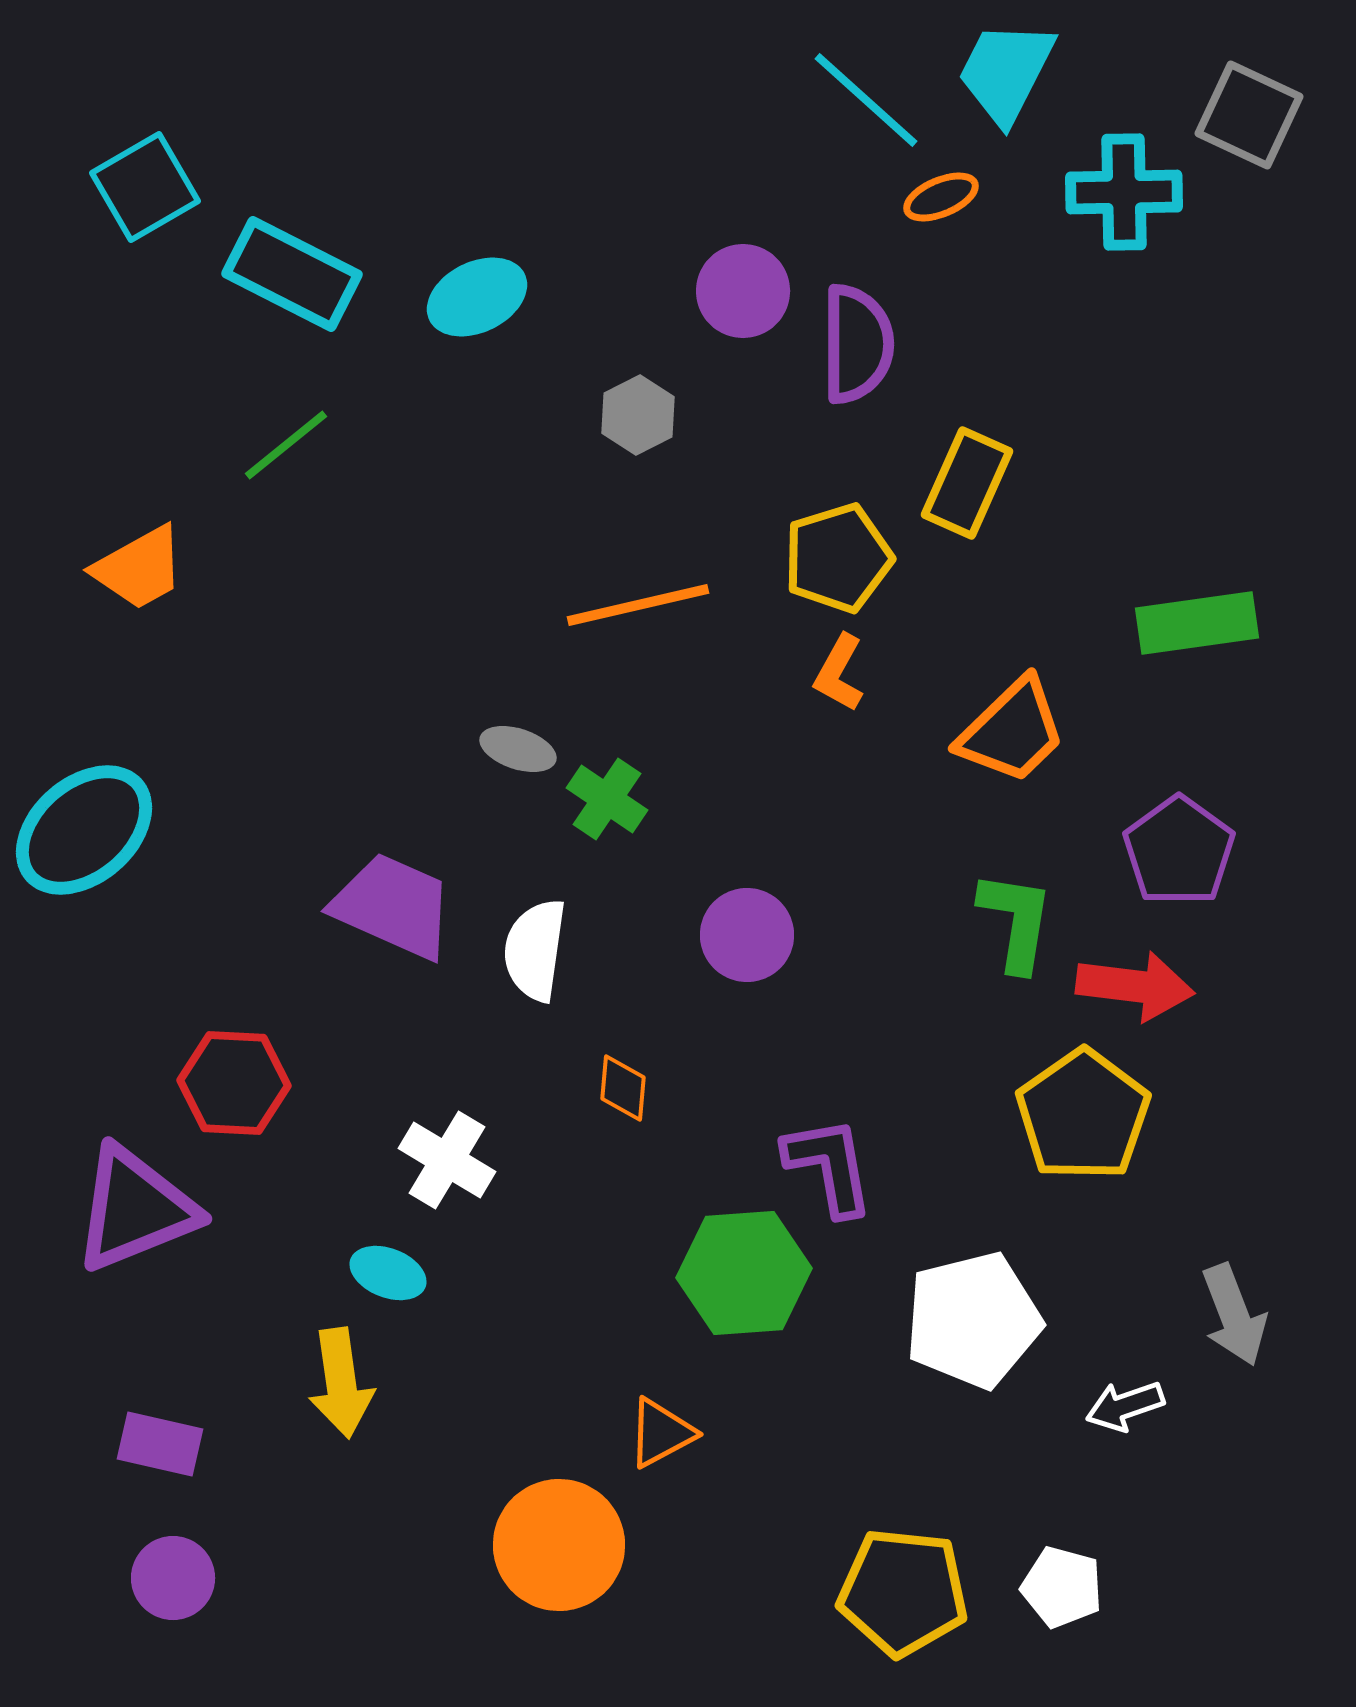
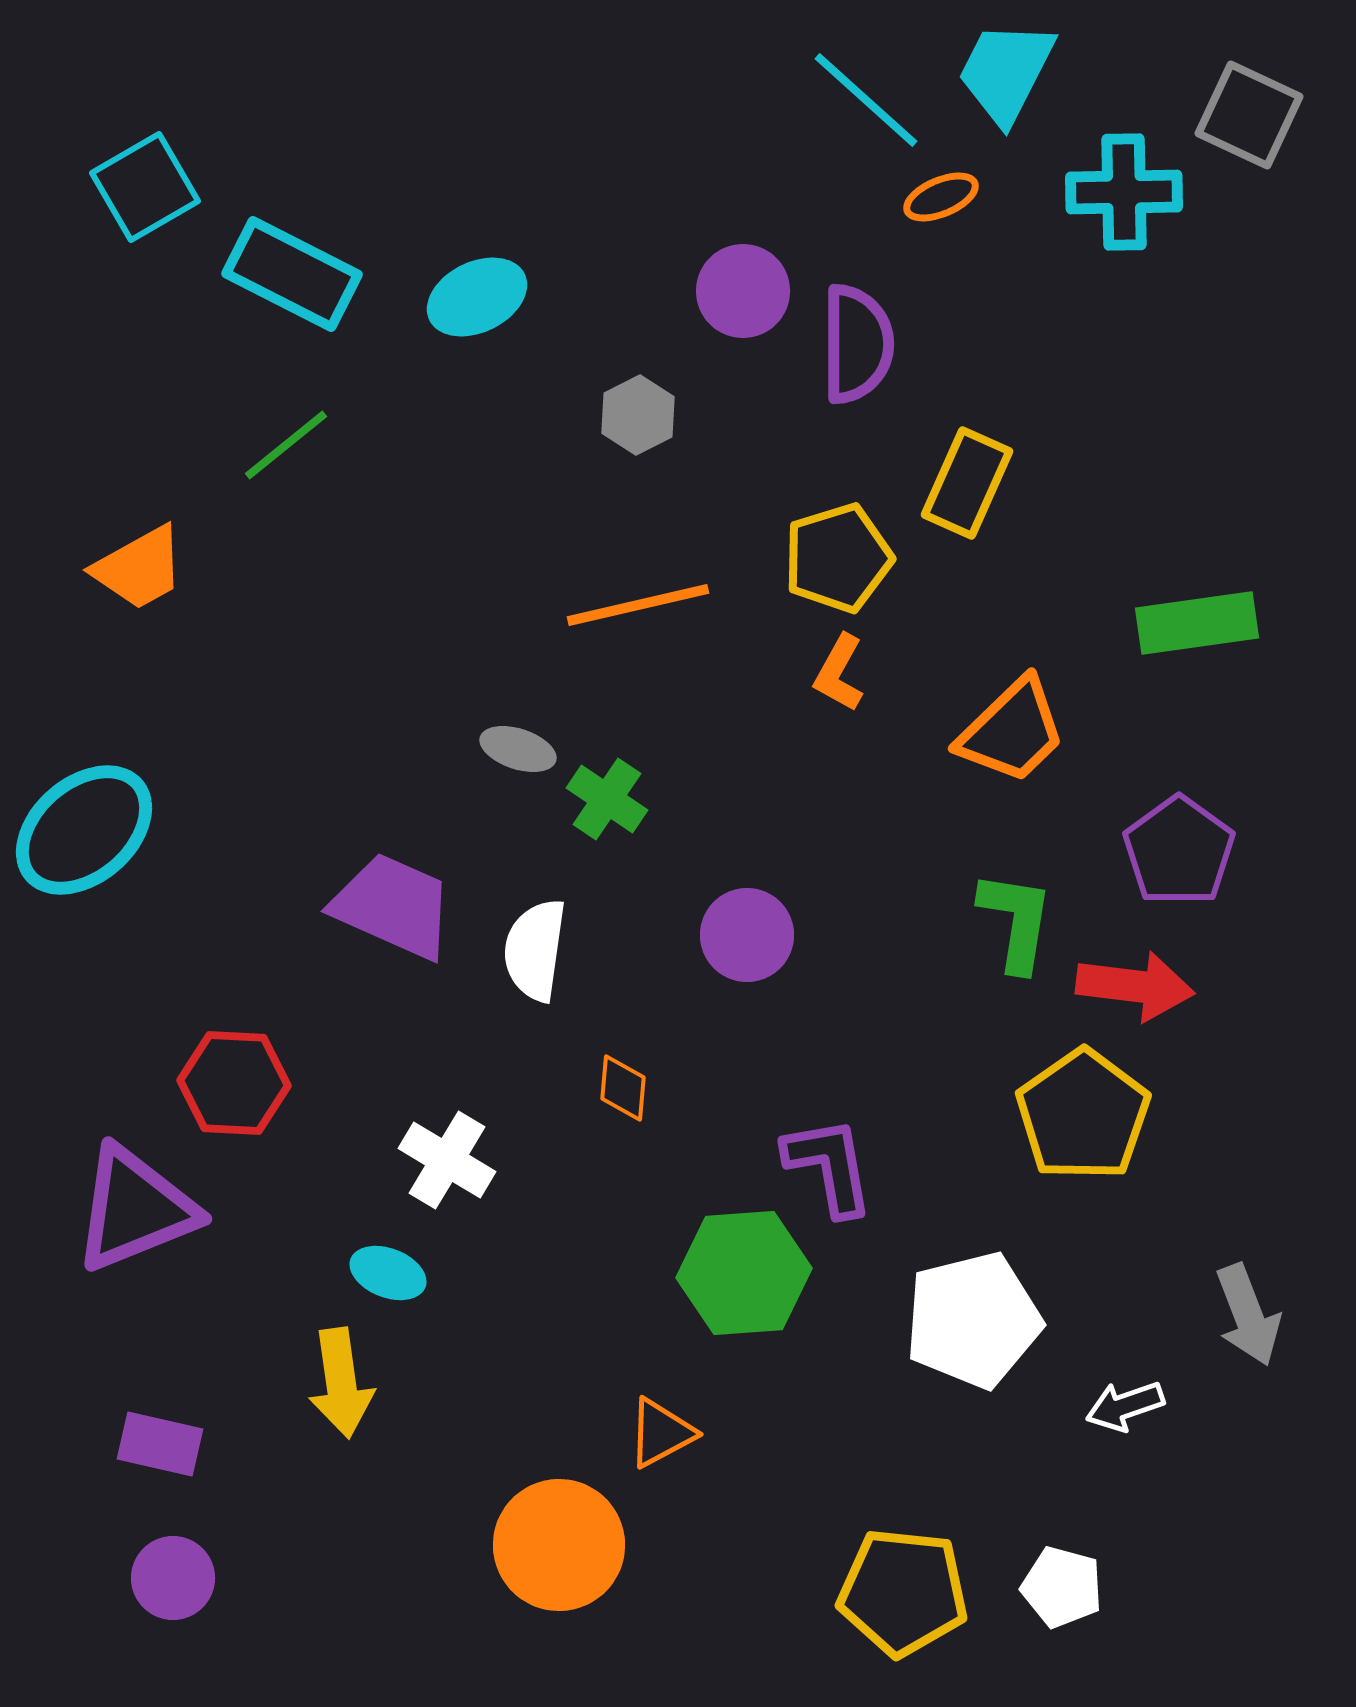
gray arrow at (1234, 1315): moved 14 px right
